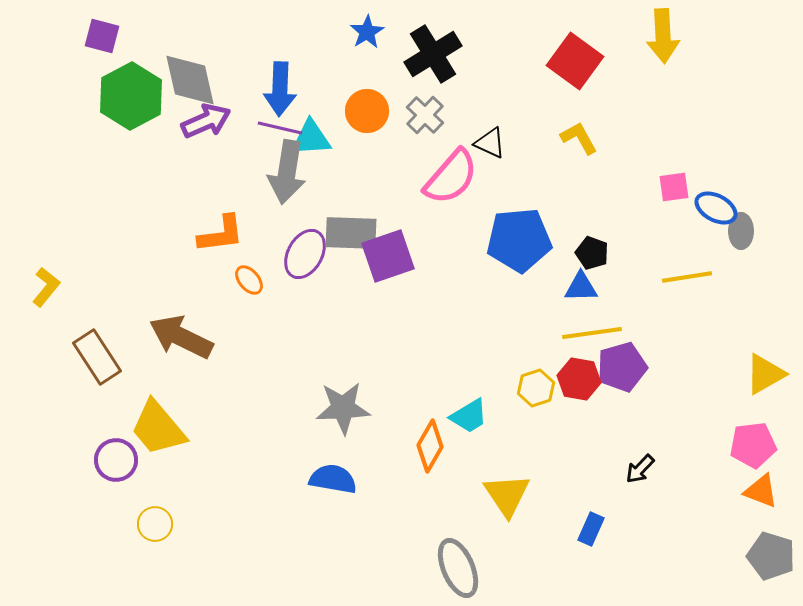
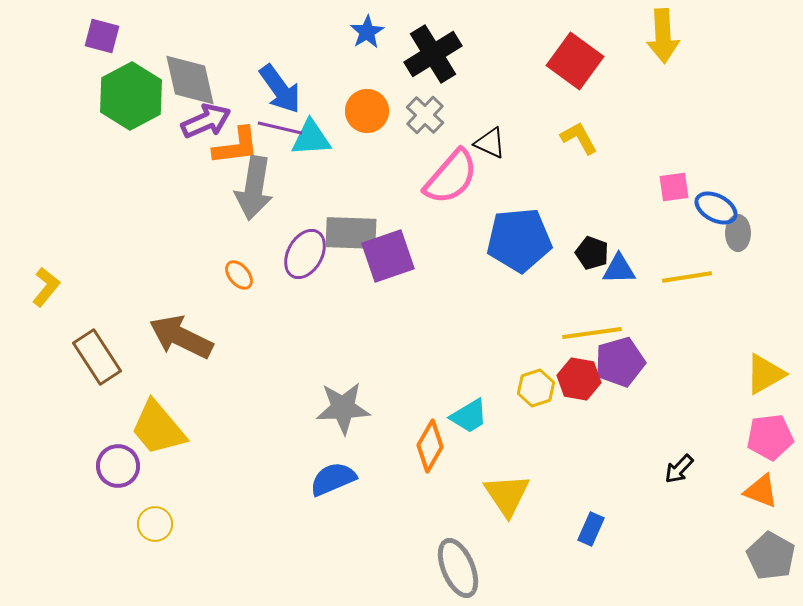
blue arrow at (280, 89): rotated 38 degrees counterclockwise
gray arrow at (287, 172): moved 33 px left, 16 px down
gray ellipse at (741, 231): moved 3 px left, 2 px down
orange L-shape at (221, 234): moved 15 px right, 88 px up
orange ellipse at (249, 280): moved 10 px left, 5 px up
blue triangle at (581, 287): moved 38 px right, 18 px up
purple pentagon at (622, 367): moved 2 px left, 5 px up
pink pentagon at (753, 445): moved 17 px right, 8 px up
purple circle at (116, 460): moved 2 px right, 6 px down
black arrow at (640, 469): moved 39 px right
blue semicircle at (333, 479): rotated 33 degrees counterclockwise
gray pentagon at (771, 556): rotated 12 degrees clockwise
